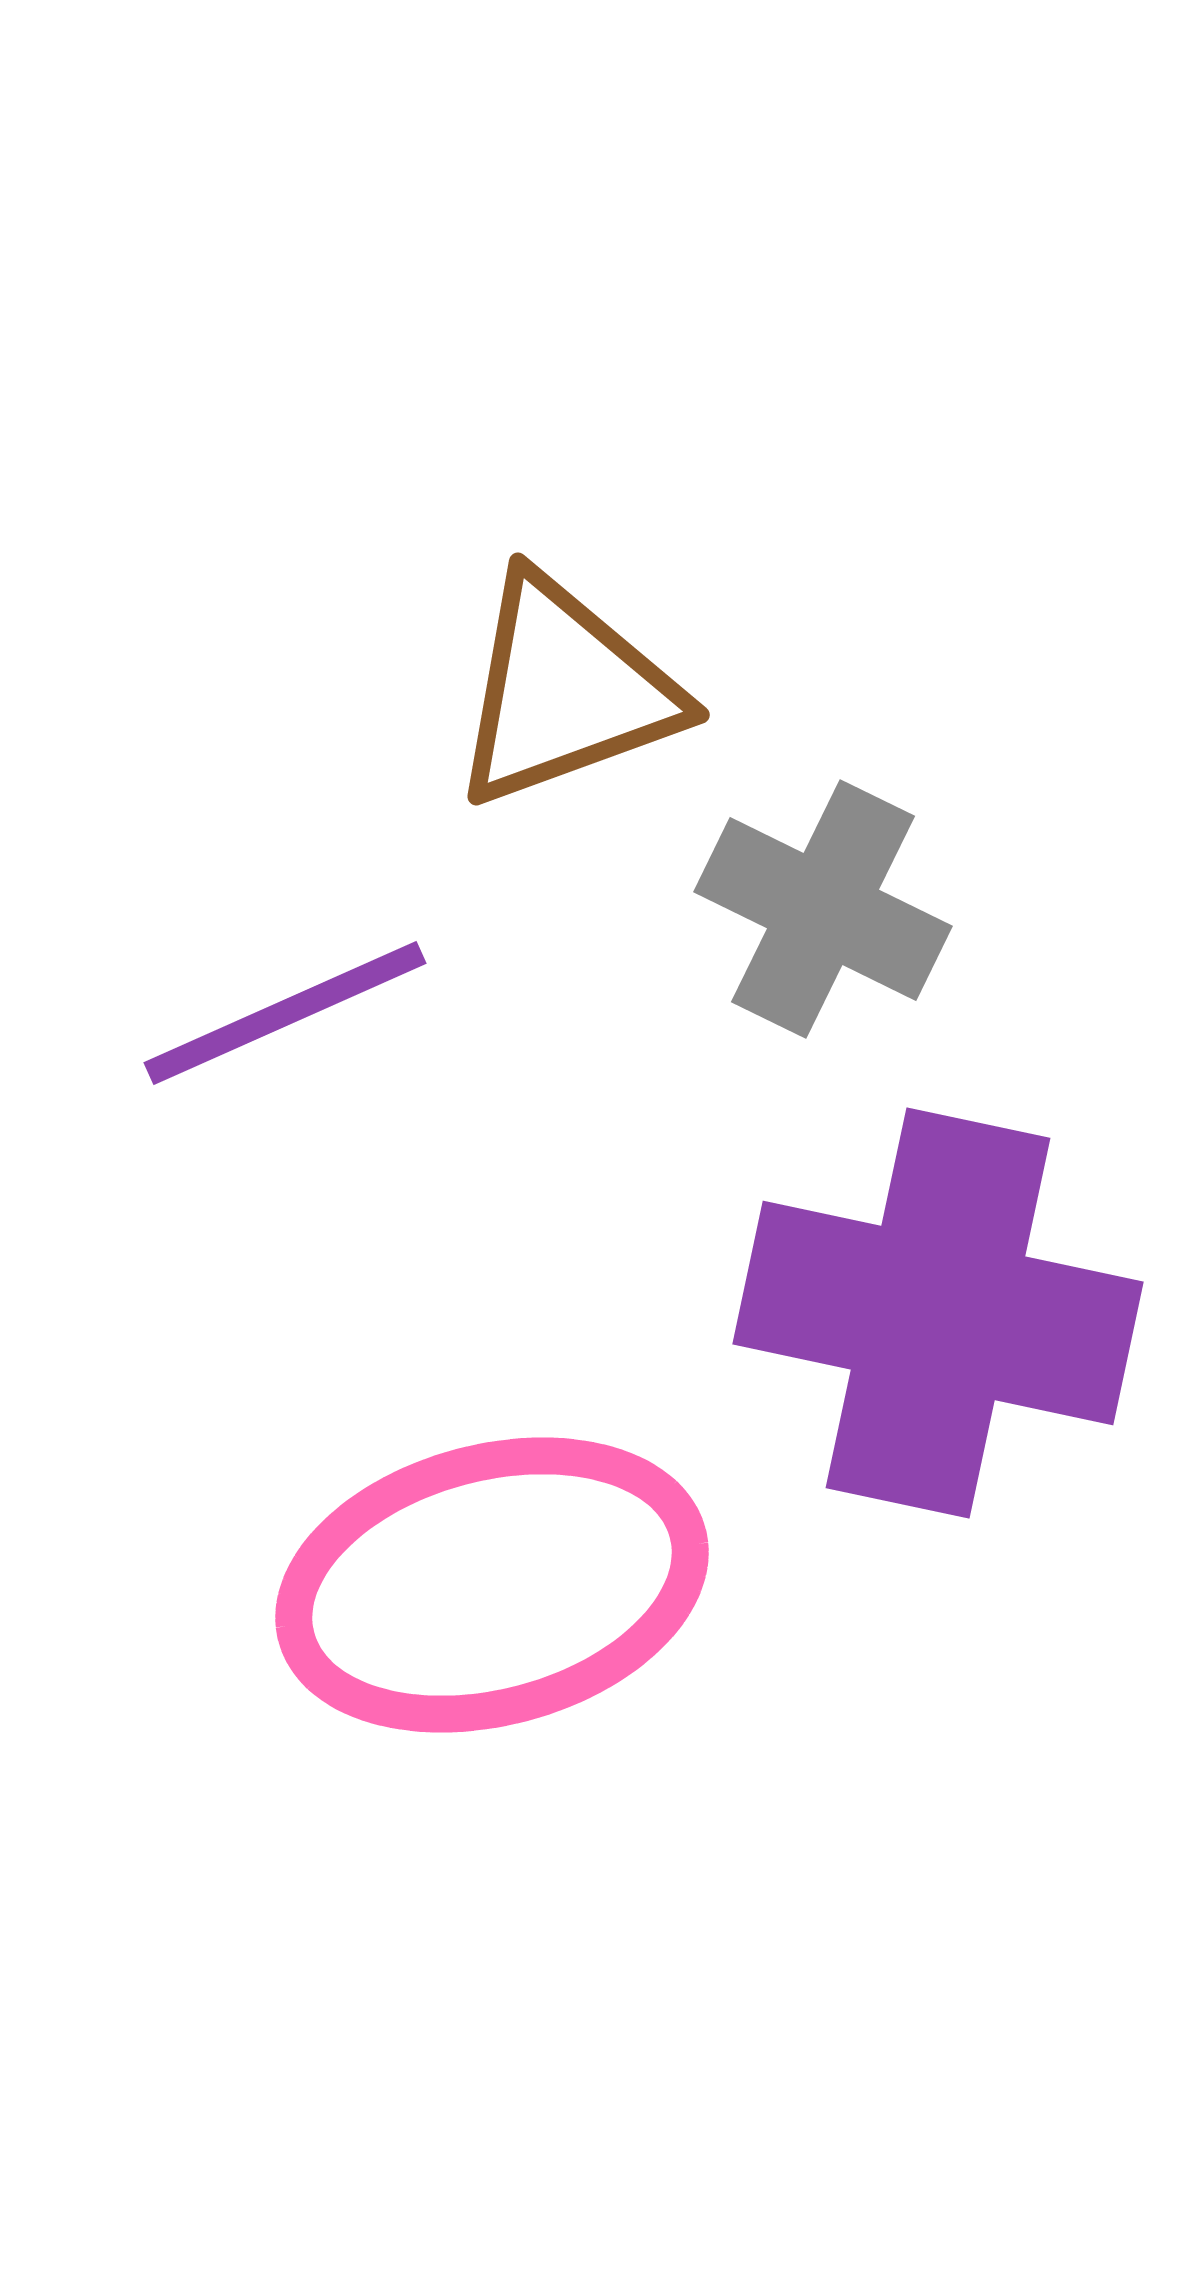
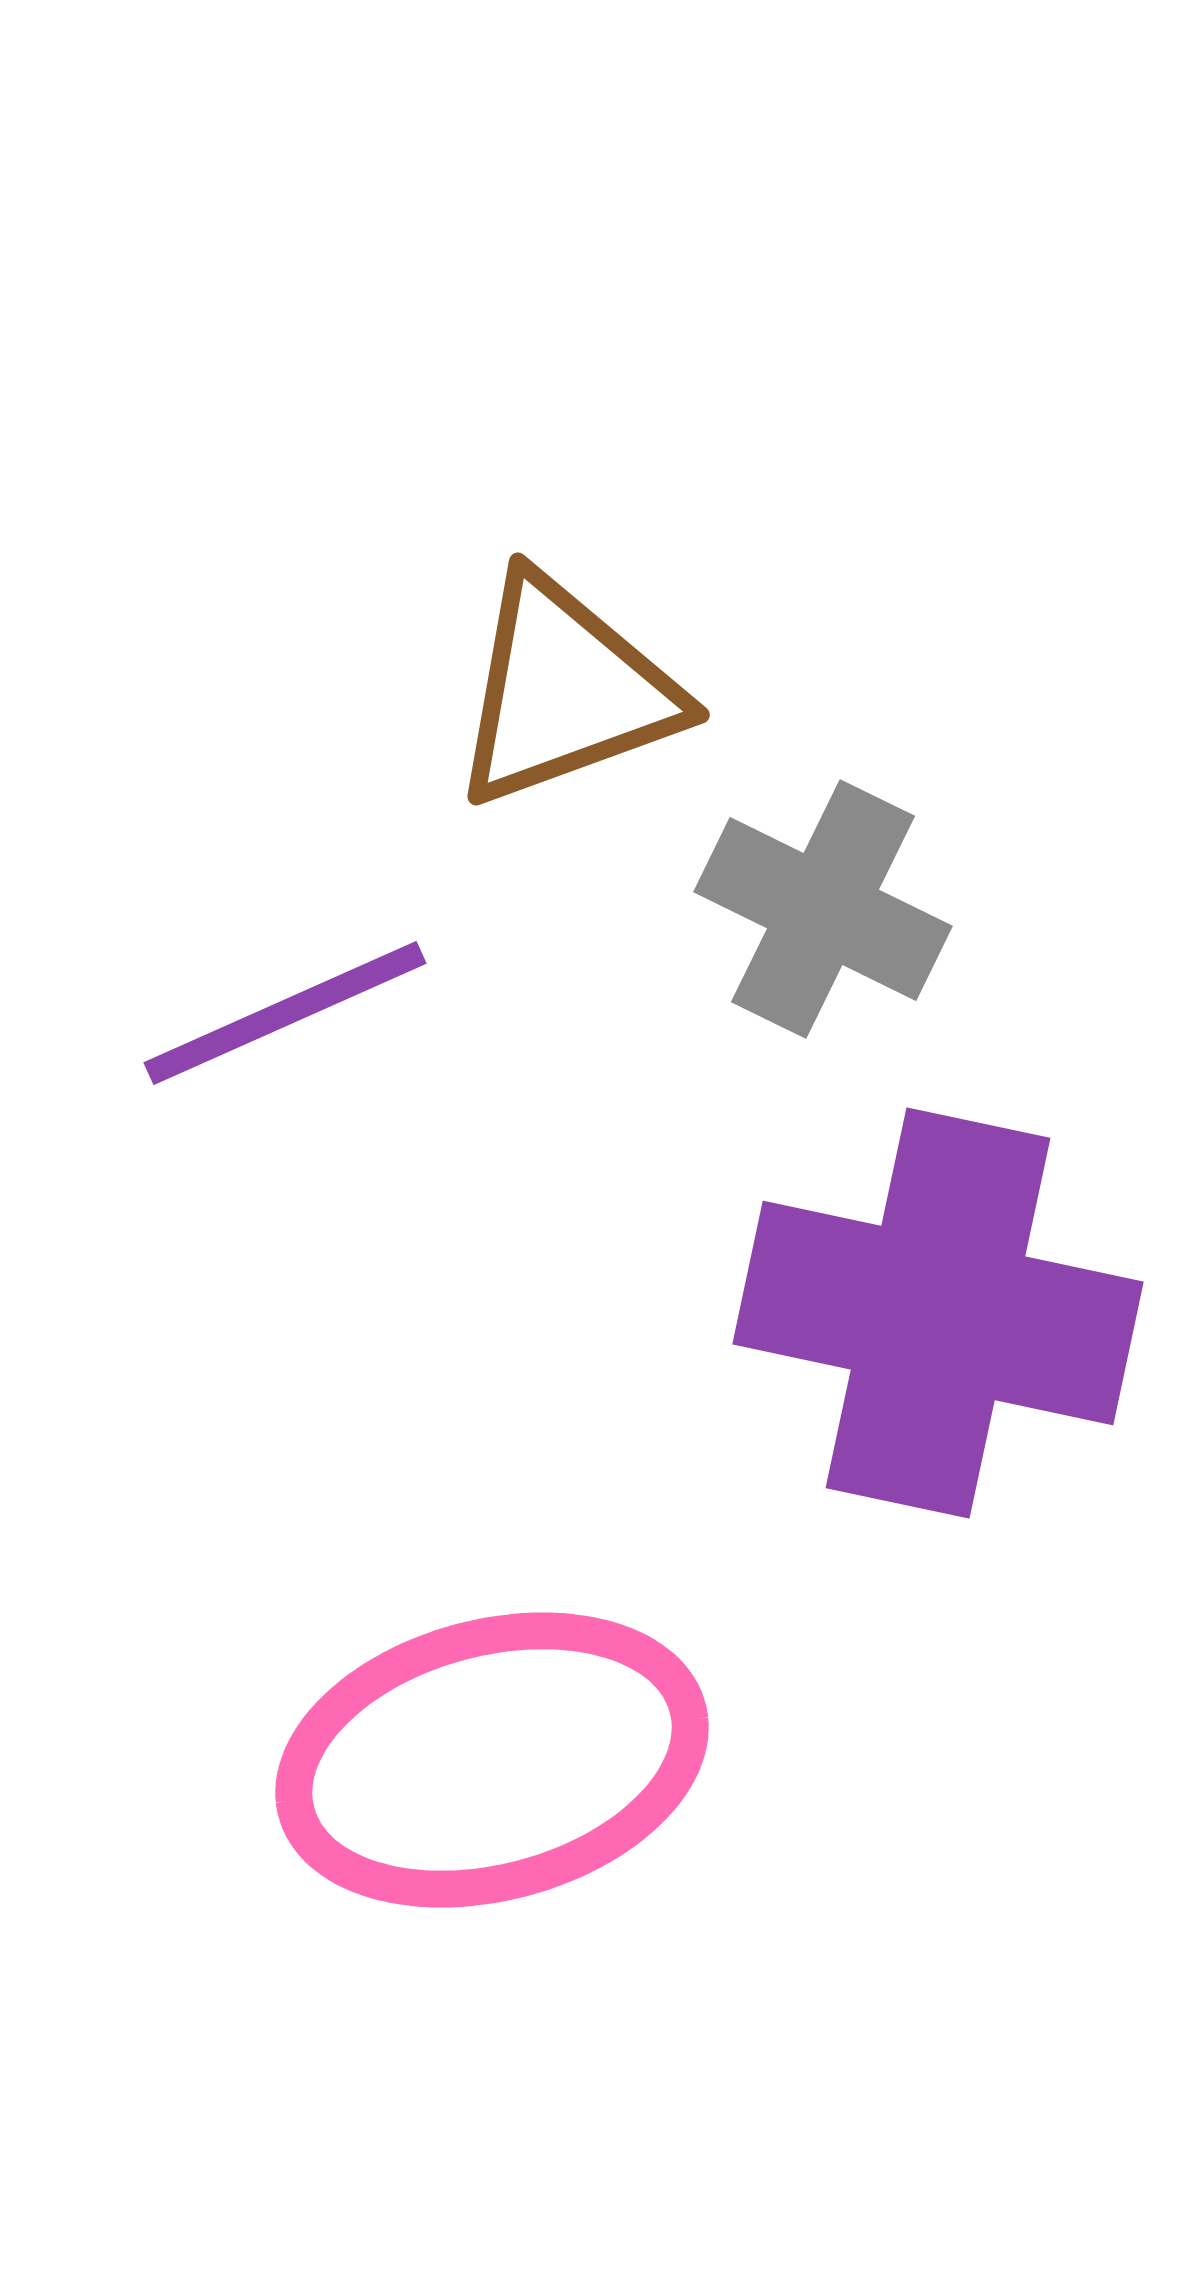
pink ellipse: moved 175 px down
